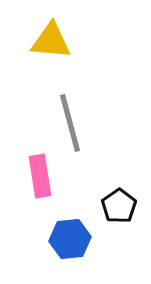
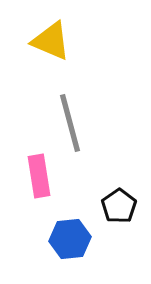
yellow triangle: rotated 18 degrees clockwise
pink rectangle: moved 1 px left
